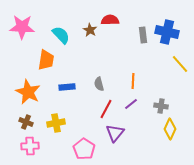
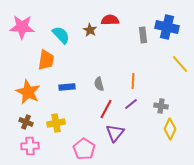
blue cross: moved 5 px up
